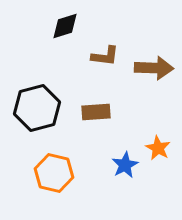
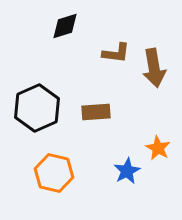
brown L-shape: moved 11 px right, 3 px up
brown arrow: rotated 78 degrees clockwise
black hexagon: rotated 9 degrees counterclockwise
blue star: moved 2 px right, 6 px down
